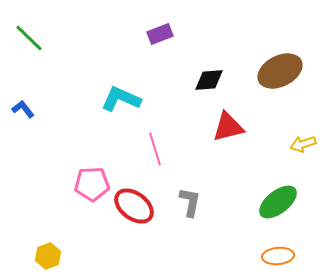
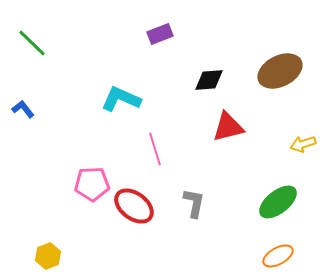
green line: moved 3 px right, 5 px down
gray L-shape: moved 4 px right, 1 px down
orange ellipse: rotated 24 degrees counterclockwise
